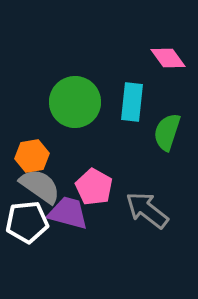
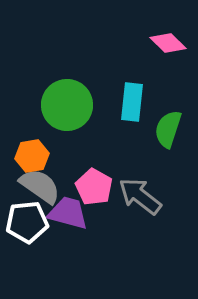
pink diamond: moved 15 px up; rotated 9 degrees counterclockwise
green circle: moved 8 px left, 3 px down
green semicircle: moved 1 px right, 3 px up
gray arrow: moved 7 px left, 14 px up
